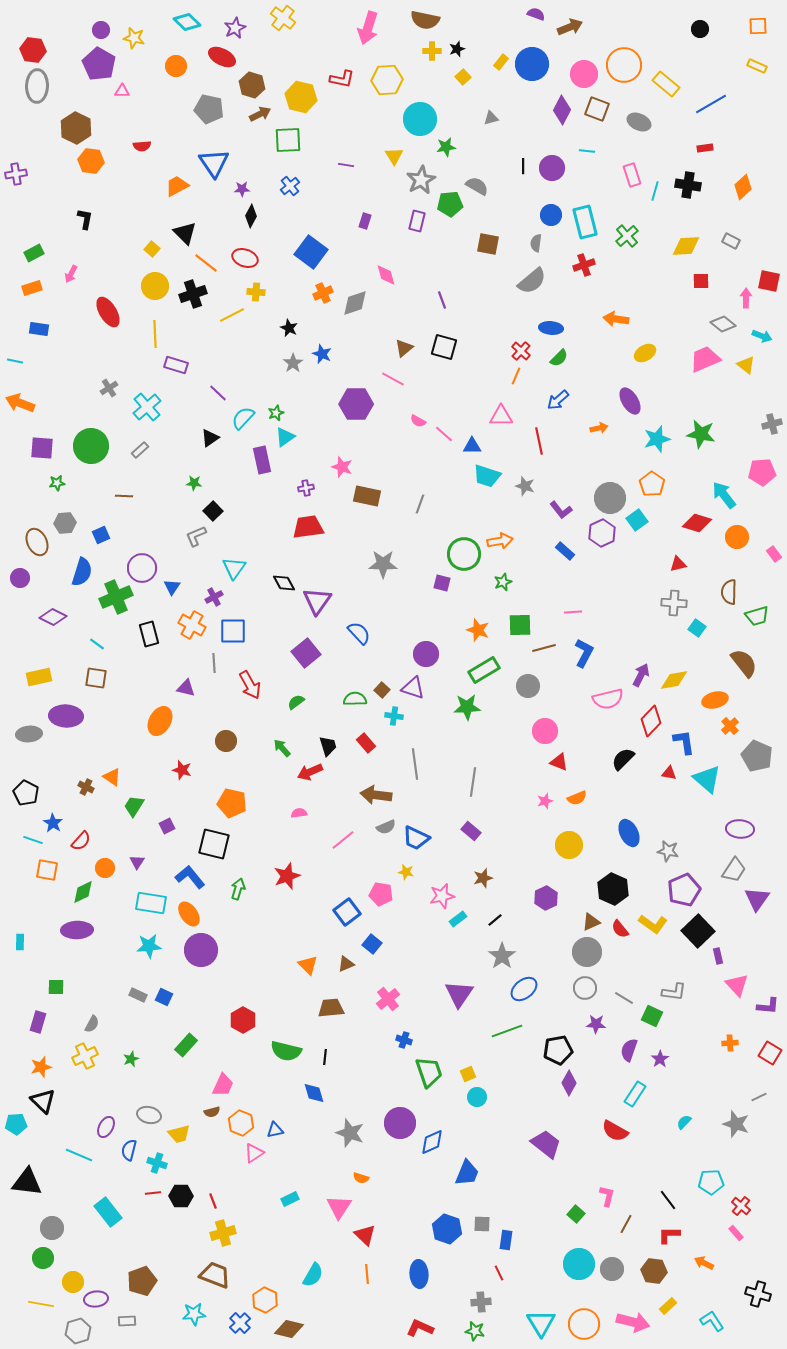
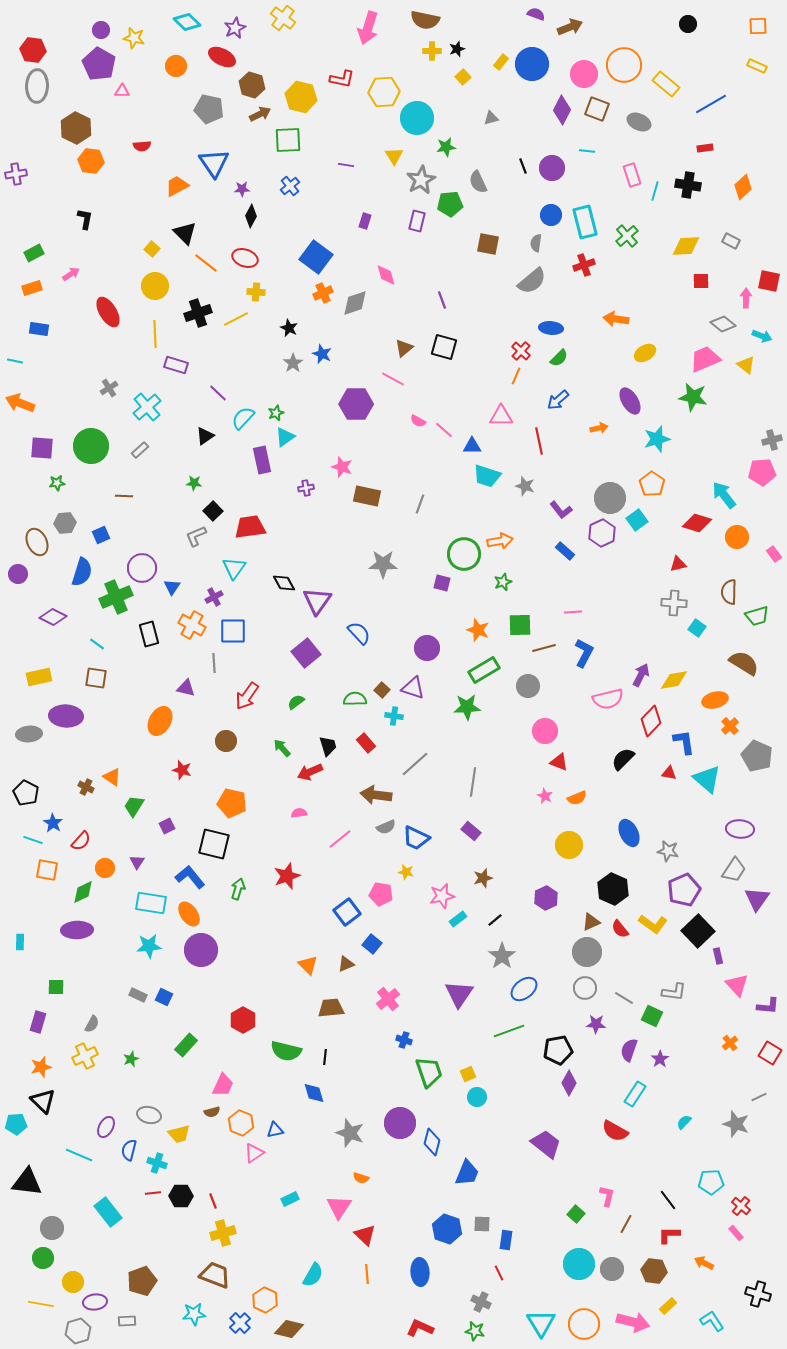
black circle at (700, 29): moved 12 px left, 5 px up
yellow hexagon at (387, 80): moved 3 px left, 12 px down
cyan circle at (420, 119): moved 3 px left, 1 px up
black line at (523, 166): rotated 21 degrees counterclockwise
gray semicircle at (477, 186): moved 1 px right, 4 px up; rotated 145 degrees counterclockwise
blue square at (311, 252): moved 5 px right, 5 px down
pink arrow at (71, 274): rotated 150 degrees counterclockwise
black cross at (193, 294): moved 5 px right, 19 px down
yellow line at (232, 315): moved 4 px right, 4 px down
gray cross at (772, 424): moved 16 px down
pink line at (444, 434): moved 4 px up
green star at (701, 434): moved 8 px left, 37 px up
black triangle at (210, 438): moved 5 px left, 2 px up
red trapezoid at (308, 527): moved 58 px left
purple circle at (20, 578): moved 2 px left, 4 px up
purple circle at (426, 654): moved 1 px right, 6 px up
brown semicircle at (744, 663): rotated 20 degrees counterclockwise
red arrow at (250, 685): moved 3 px left, 11 px down; rotated 64 degrees clockwise
gray line at (415, 764): rotated 56 degrees clockwise
pink star at (545, 801): moved 5 px up; rotated 28 degrees counterclockwise
pink line at (343, 840): moved 3 px left, 1 px up
green line at (507, 1031): moved 2 px right
orange cross at (730, 1043): rotated 35 degrees counterclockwise
blue diamond at (432, 1142): rotated 52 degrees counterclockwise
blue ellipse at (419, 1274): moved 1 px right, 2 px up
purple ellipse at (96, 1299): moved 1 px left, 3 px down
gray cross at (481, 1302): rotated 30 degrees clockwise
